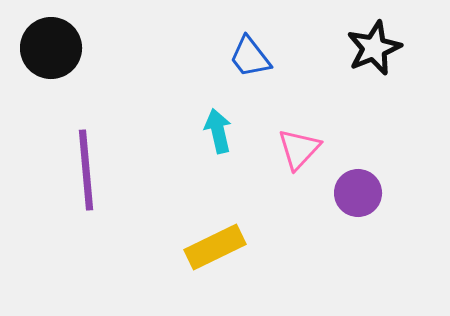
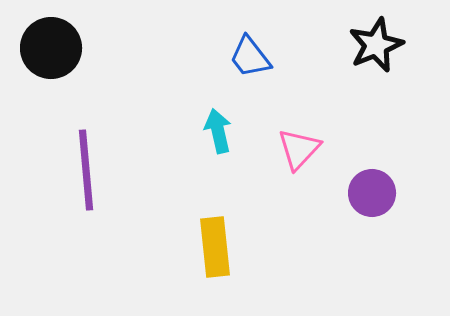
black star: moved 2 px right, 3 px up
purple circle: moved 14 px right
yellow rectangle: rotated 70 degrees counterclockwise
